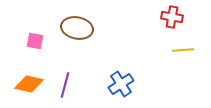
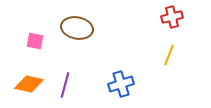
red cross: rotated 25 degrees counterclockwise
yellow line: moved 14 px left, 5 px down; rotated 65 degrees counterclockwise
blue cross: rotated 15 degrees clockwise
